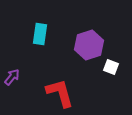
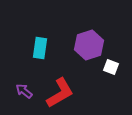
cyan rectangle: moved 14 px down
purple arrow: moved 12 px right, 14 px down; rotated 90 degrees counterclockwise
red L-shape: rotated 76 degrees clockwise
